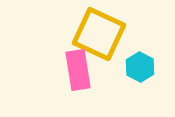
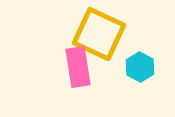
pink rectangle: moved 3 px up
